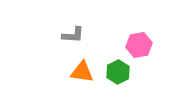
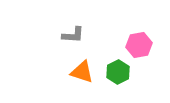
orange triangle: rotated 10 degrees clockwise
